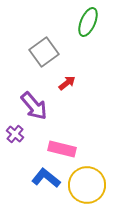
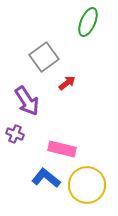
gray square: moved 5 px down
purple arrow: moved 7 px left, 5 px up; rotated 8 degrees clockwise
purple cross: rotated 18 degrees counterclockwise
